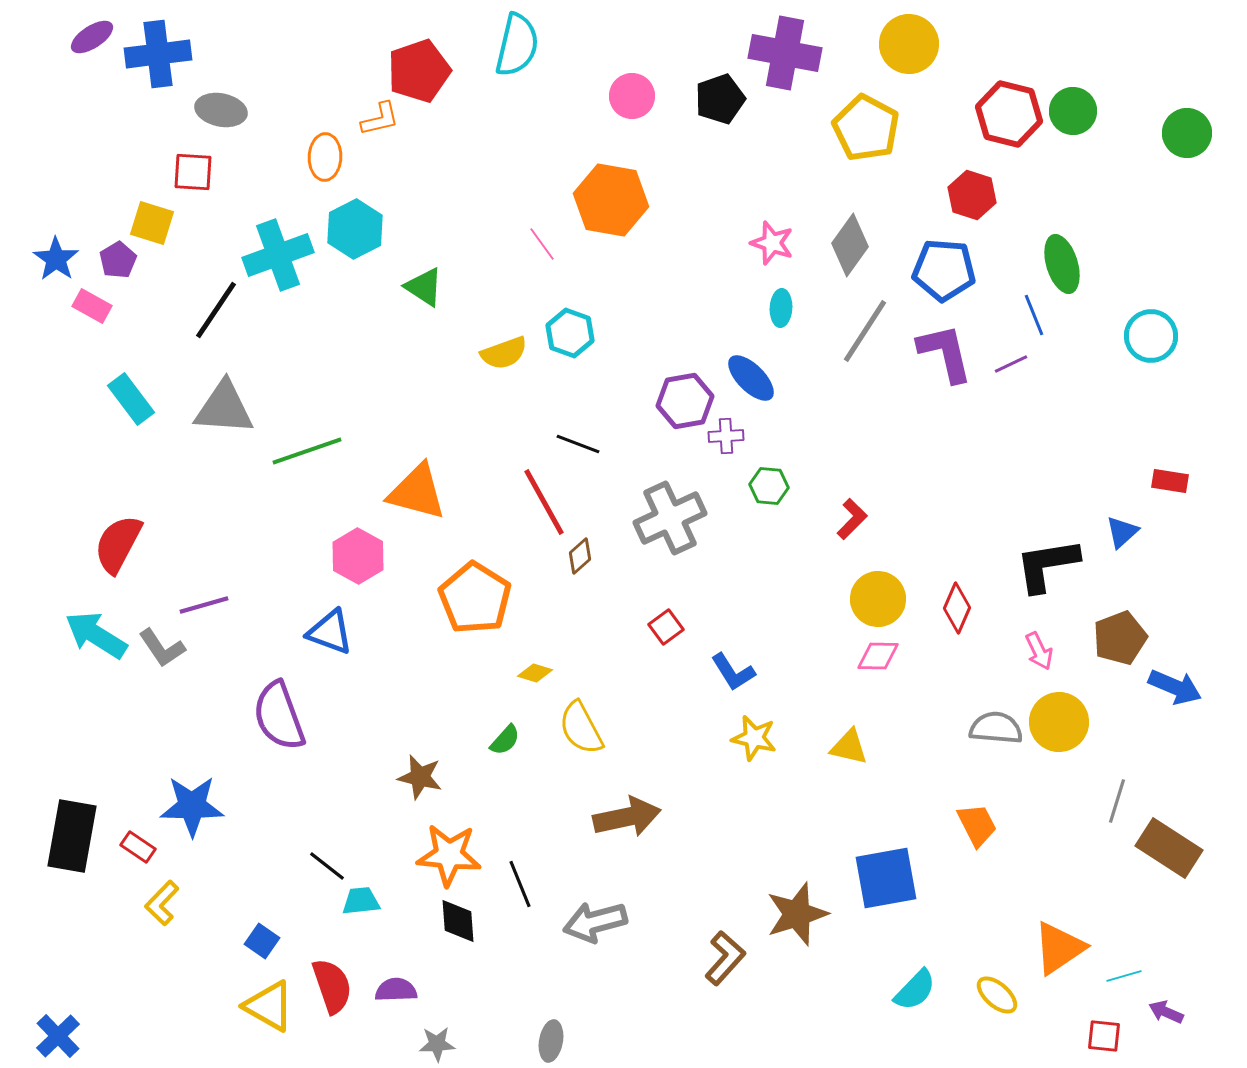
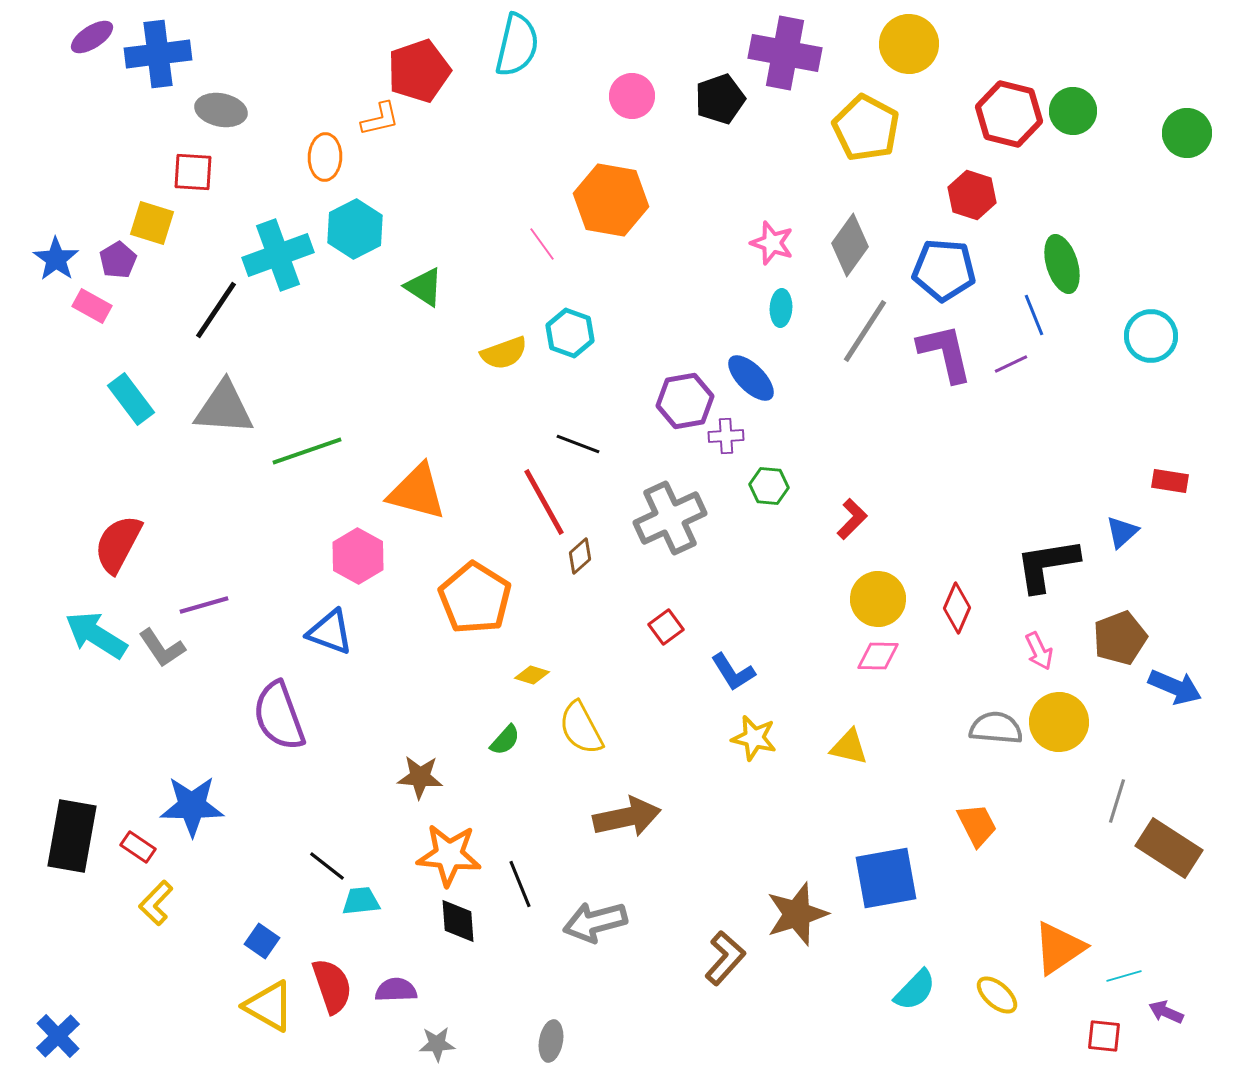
yellow diamond at (535, 673): moved 3 px left, 2 px down
brown star at (420, 777): rotated 9 degrees counterclockwise
yellow L-shape at (162, 903): moved 6 px left
